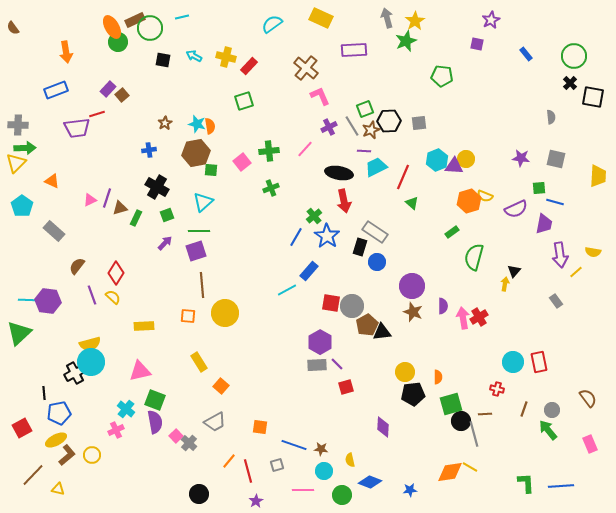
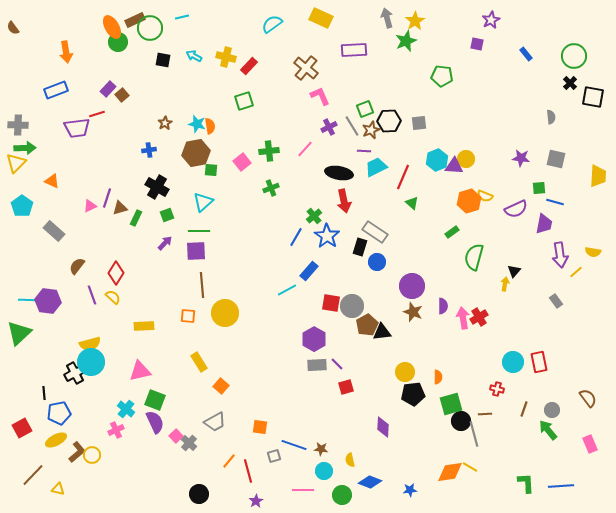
pink triangle at (90, 200): moved 6 px down
purple square at (196, 251): rotated 15 degrees clockwise
purple hexagon at (320, 342): moved 6 px left, 3 px up
purple semicircle at (155, 422): rotated 15 degrees counterclockwise
brown L-shape at (67, 455): moved 10 px right, 3 px up
gray square at (277, 465): moved 3 px left, 9 px up
